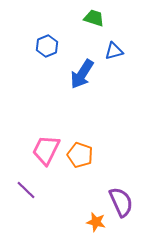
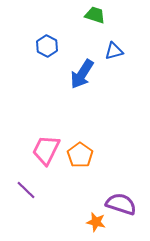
green trapezoid: moved 1 px right, 3 px up
blue hexagon: rotated 10 degrees counterclockwise
orange pentagon: rotated 15 degrees clockwise
purple semicircle: moved 2 px down; rotated 48 degrees counterclockwise
